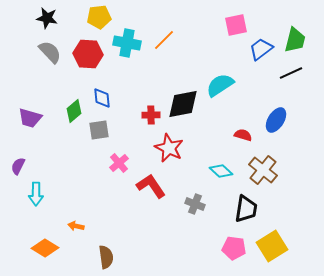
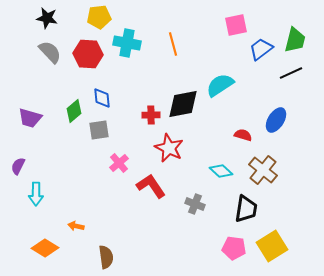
orange line: moved 9 px right, 4 px down; rotated 60 degrees counterclockwise
